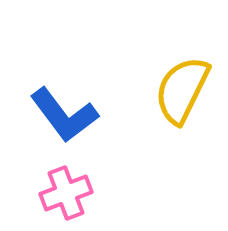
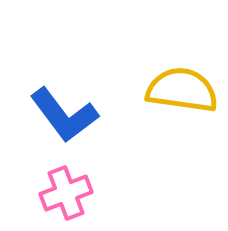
yellow semicircle: rotated 72 degrees clockwise
